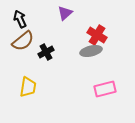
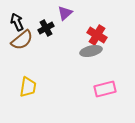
black arrow: moved 3 px left, 3 px down
brown semicircle: moved 1 px left, 1 px up
black cross: moved 24 px up
